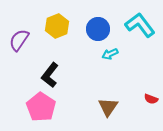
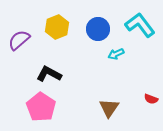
yellow hexagon: moved 1 px down
purple semicircle: rotated 15 degrees clockwise
cyan arrow: moved 6 px right
black L-shape: moved 1 px left, 1 px up; rotated 80 degrees clockwise
brown triangle: moved 1 px right, 1 px down
